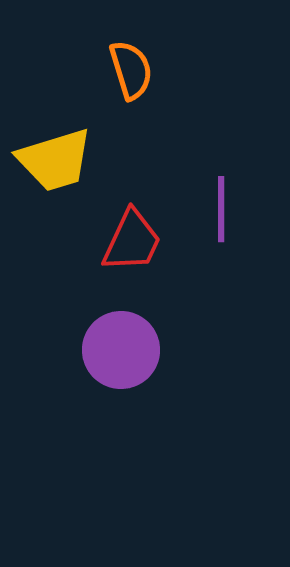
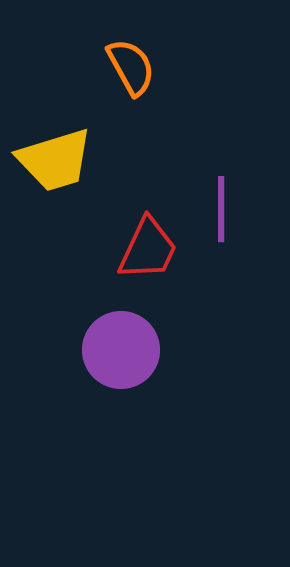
orange semicircle: moved 3 px up; rotated 12 degrees counterclockwise
red trapezoid: moved 16 px right, 8 px down
